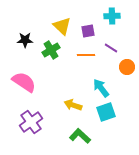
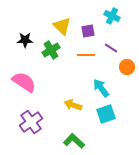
cyan cross: rotated 28 degrees clockwise
cyan square: moved 2 px down
green L-shape: moved 6 px left, 5 px down
